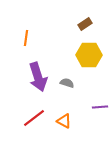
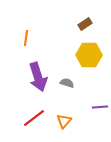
orange triangle: rotated 42 degrees clockwise
